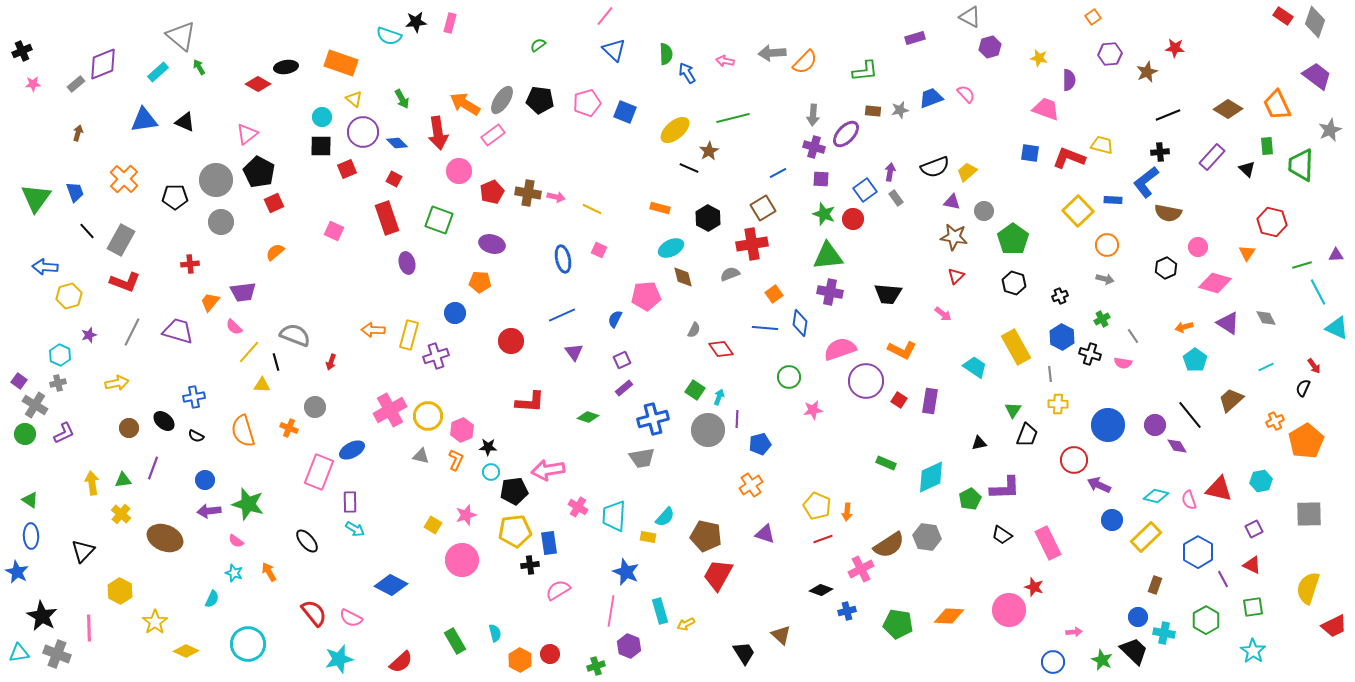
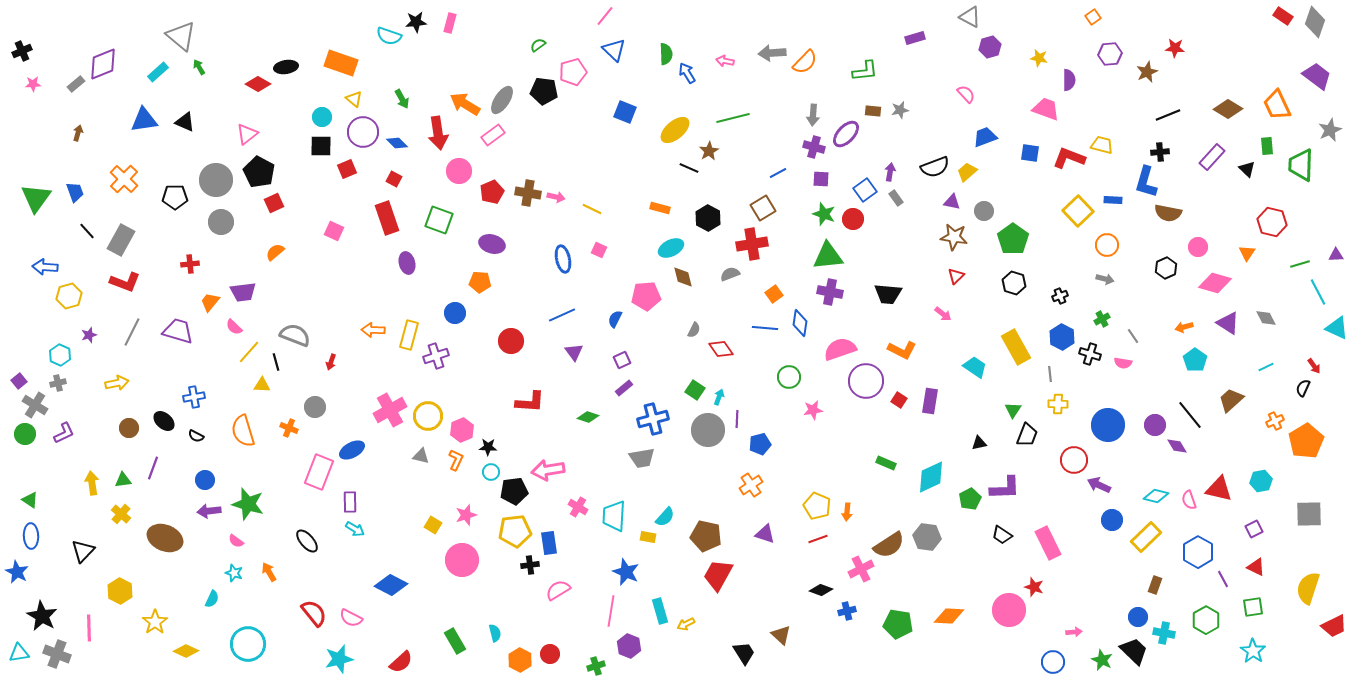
blue trapezoid at (931, 98): moved 54 px right, 39 px down
black pentagon at (540, 100): moved 4 px right, 9 px up
pink pentagon at (587, 103): moved 14 px left, 31 px up
blue L-shape at (1146, 182): rotated 36 degrees counterclockwise
green line at (1302, 265): moved 2 px left, 1 px up
purple square at (19, 381): rotated 14 degrees clockwise
red line at (823, 539): moved 5 px left
red triangle at (1252, 565): moved 4 px right, 2 px down
